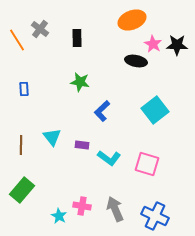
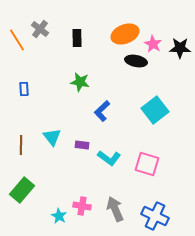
orange ellipse: moved 7 px left, 14 px down
black star: moved 3 px right, 3 px down
